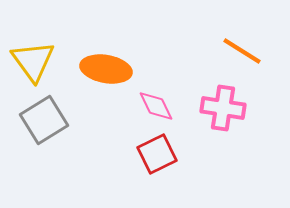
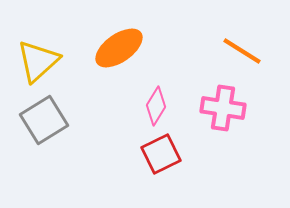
yellow triangle: moved 5 px right; rotated 24 degrees clockwise
orange ellipse: moved 13 px right, 21 px up; rotated 45 degrees counterclockwise
pink diamond: rotated 57 degrees clockwise
red square: moved 4 px right
